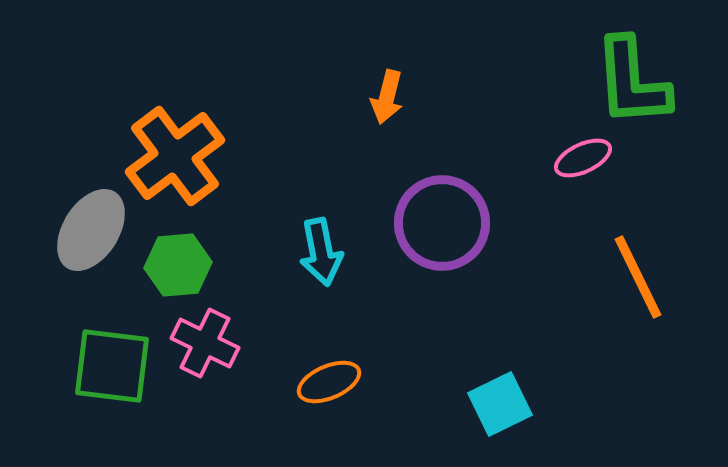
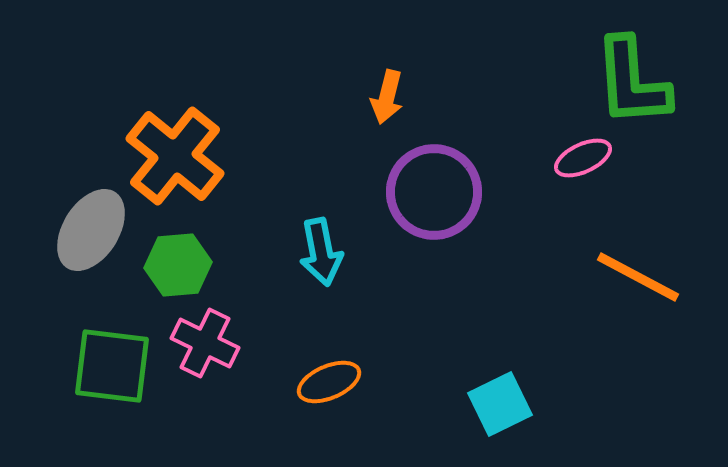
orange cross: rotated 14 degrees counterclockwise
purple circle: moved 8 px left, 31 px up
orange line: rotated 36 degrees counterclockwise
